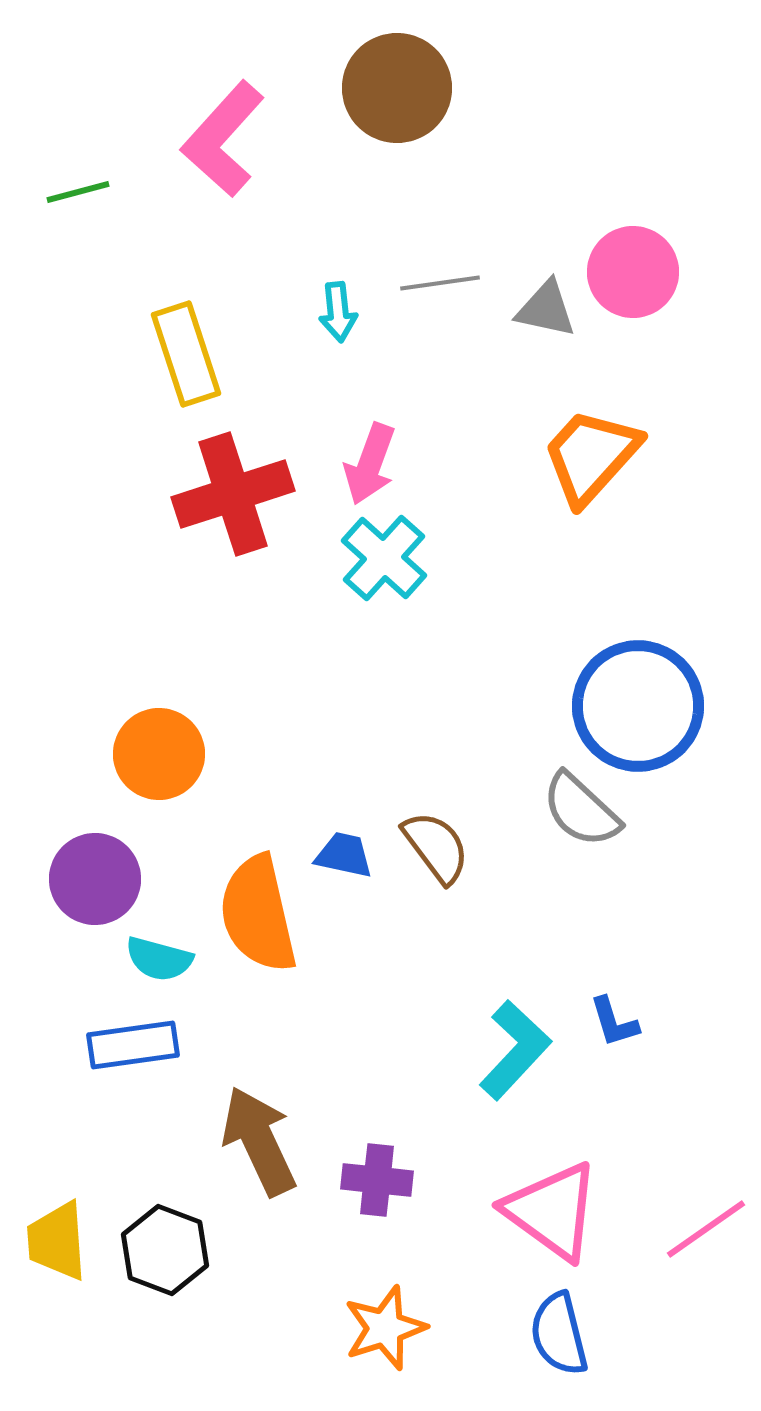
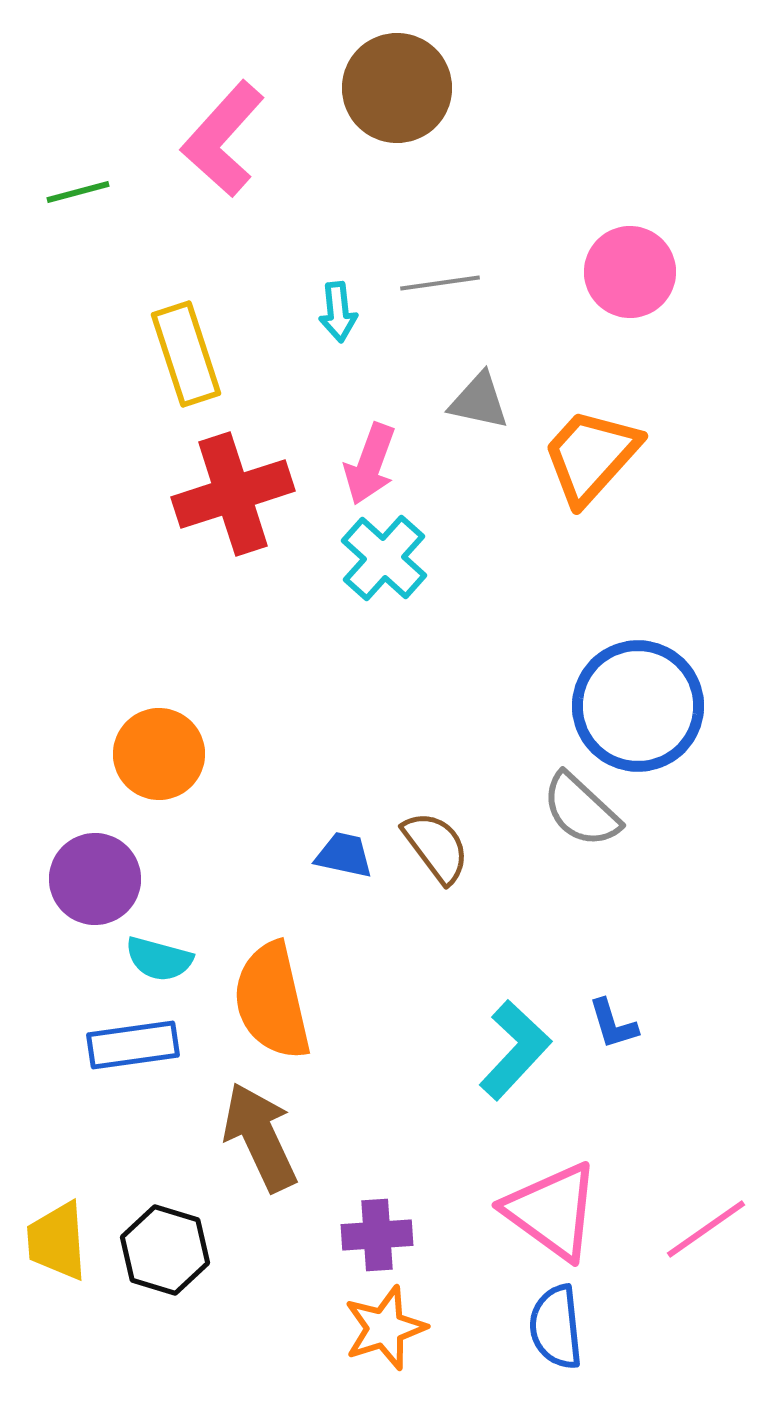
pink circle: moved 3 px left
gray triangle: moved 67 px left, 92 px down
orange semicircle: moved 14 px right, 87 px down
blue L-shape: moved 1 px left, 2 px down
brown arrow: moved 1 px right, 4 px up
purple cross: moved 55 px down; rotated 10 degrees counterclockwise
black hexagon: rotated 4 degrees counterclockwise
blue semicircle: moved 3 px left, 7 px up; rotated 8 degrees clockwise
